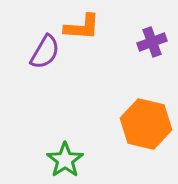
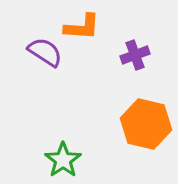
purple cross: moved 17 px left, 13 px down
purple semicircle: rotated 87 degrees counterclockwise
green star: moved 2 px left
